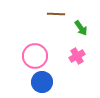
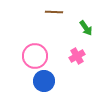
brown line: moved 2 px left, 2 px up
green arrow: moved 5 px right
blue circle: moved 2 px right, 1 px up
